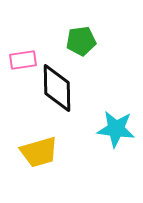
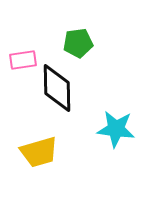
green pentagon: moved 3 px left, 2 px down
